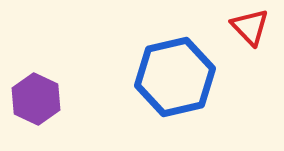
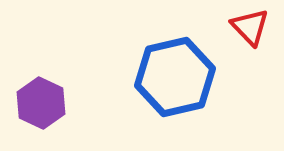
purple hexagon: moved 5 px right, 4 px down
